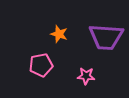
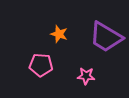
purple trapezoid: rotated 27 degrees clockwise
pink pentagon: rotated 15 degrees clockwise
